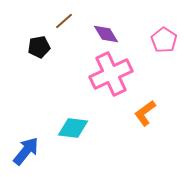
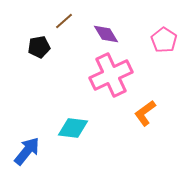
pink cross: moved 1 px down
blue arrow: moved 1 px right
